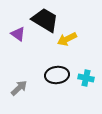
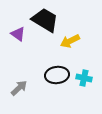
yellow arrow: moved 3 px right, 2 px down
cyan cross: moved 2 px left
